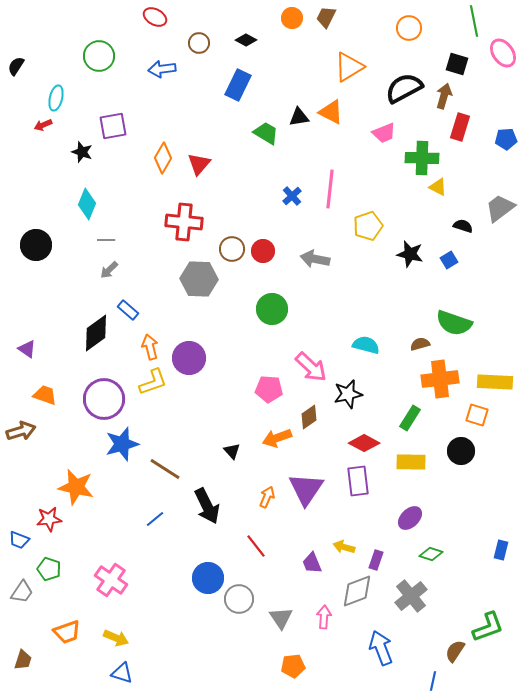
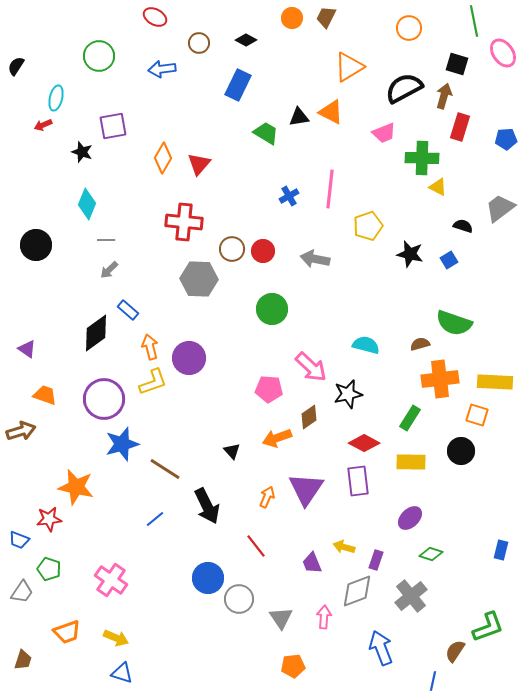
blue cross at (292, 196): moved 3 px left; rotated 12 degrees clockwise
